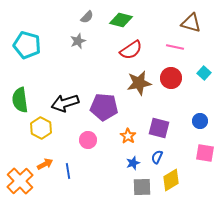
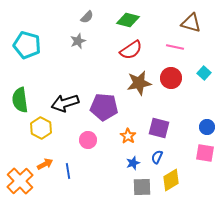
green diamond: moved 7 px right
blue circle: moved 7 px right, 6 px down
